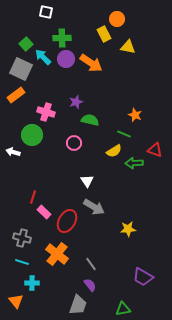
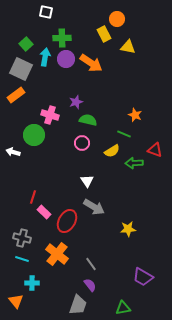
cyan arrow: moved 2 px right; rotated 54 degrees clockwise
pink cross: moved 4 px right, 3 px down
green semicircle: moved 2 px left
green circle: moved 2 px right
pink circle: moved 8 px right
yellow semicircle: moved 2 px left
cyan line: moved 3 px up
green triangle: moved 1 px up
